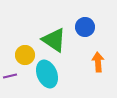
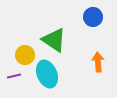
blue circle: moved 8 px right, 10 px up
purple line: moved 4 px right
